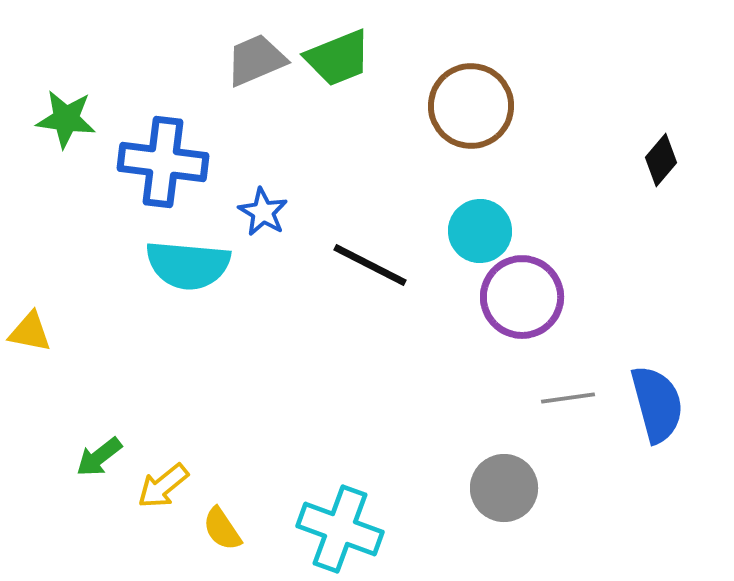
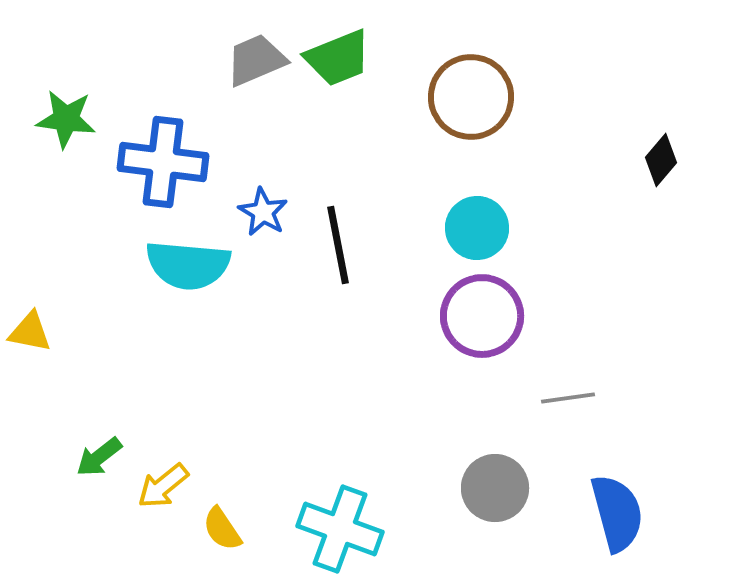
brown circle: moved 9 px up
cyan circle: moved 3 px left, 3 px up
black line: moved 32 px left, 20 px up; rotated 52 degrees clockwise
purple circle: moved 40 px left, 19 px down
blue semicircle: moved 40 px left, 109 px down
gray circle: moved 9 px left
